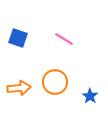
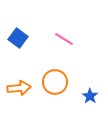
blue square: rotated 18 degrees clockwise
